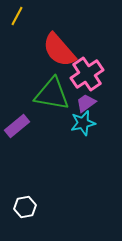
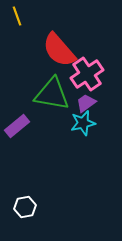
yellow line: rotated 48 degrees counterclockwise
